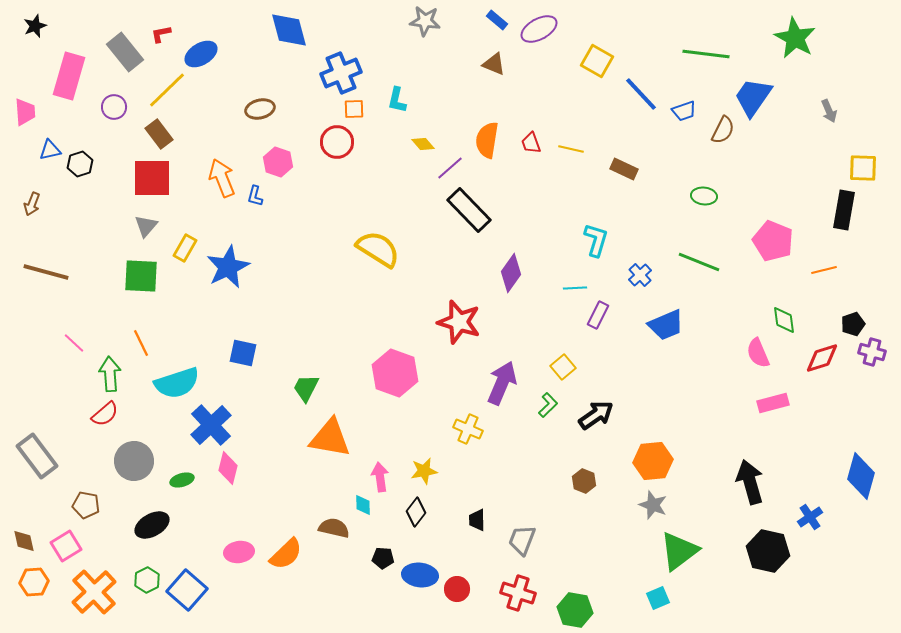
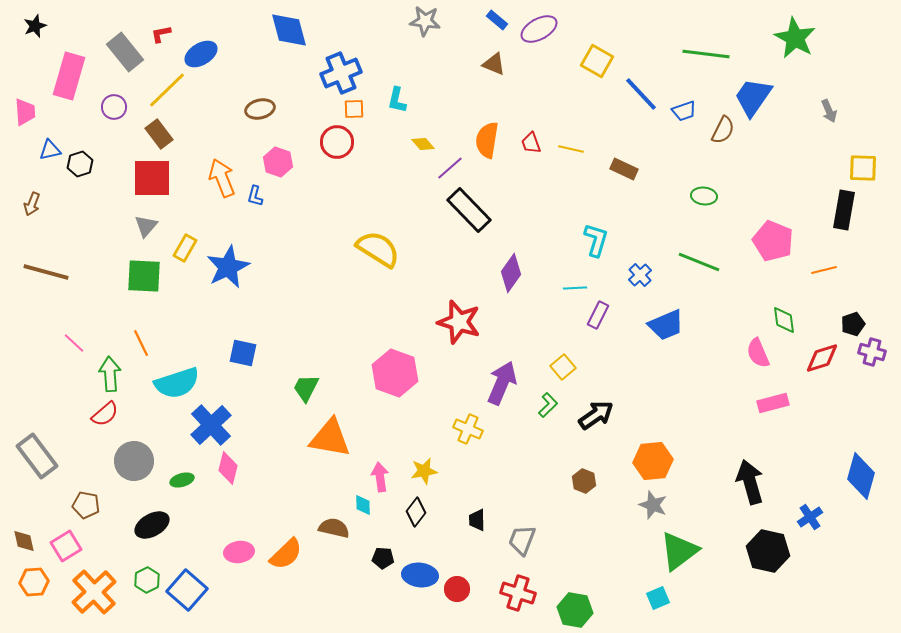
green square at (141, 276): moved 3 px right
